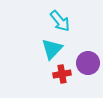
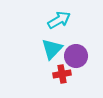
cyan arrow: moved 1 px left, 1 px up; rotated 80 degrees counterclockwise
purple circle: moved 12 px left, 7 px up
